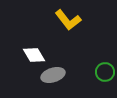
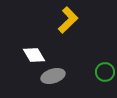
yellow L-shape: rotated 96 degrees counterclockwise
gray ellipse: moved 1 px down
